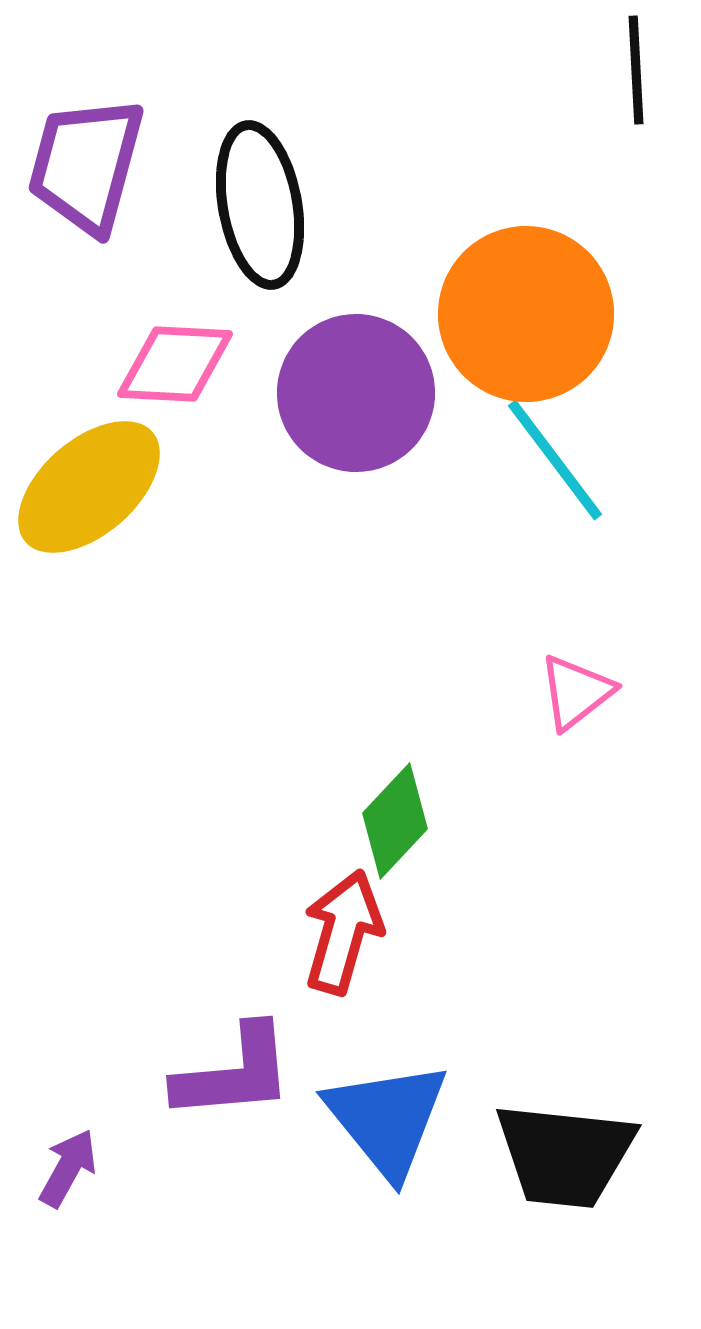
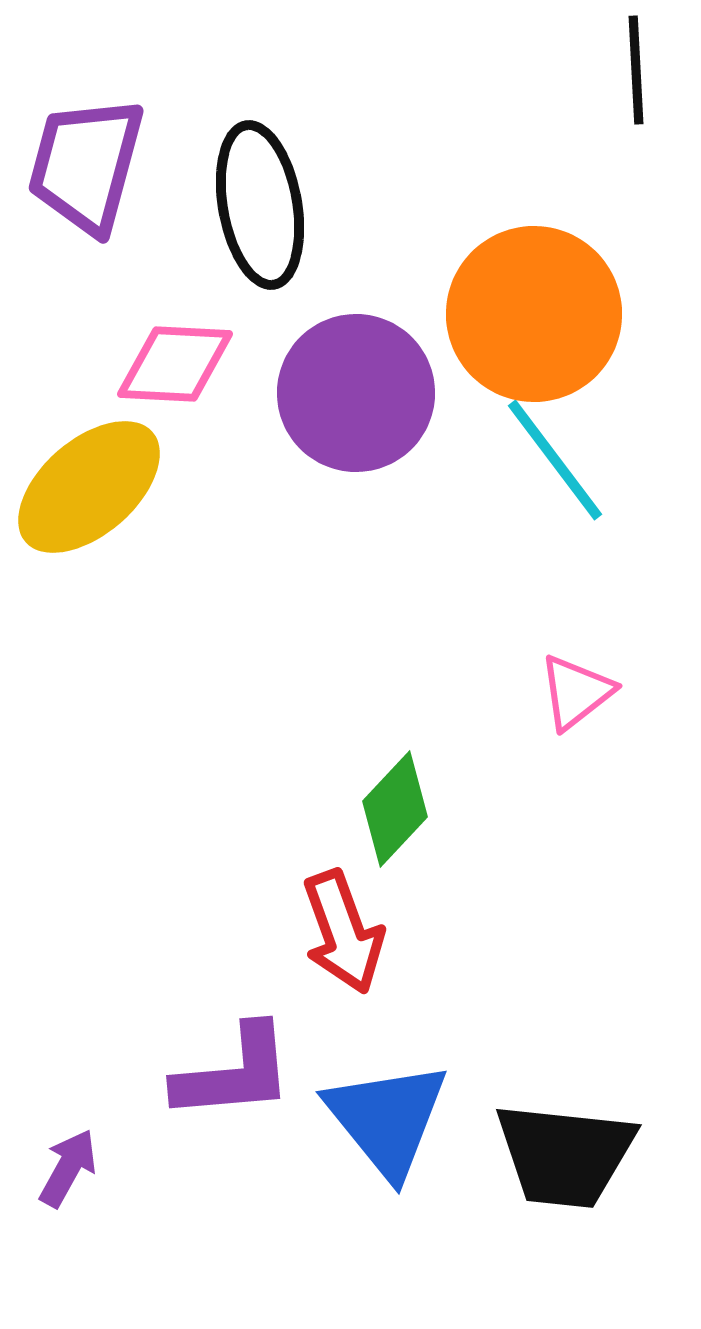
orange circle: moved 8 px right
green diamond: moved 12 px up
red arrow: rotated 144 degrees clockwise
